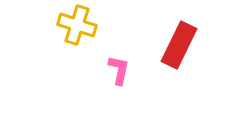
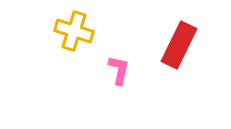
yellow cross: moved 3 px left, 6 px down
